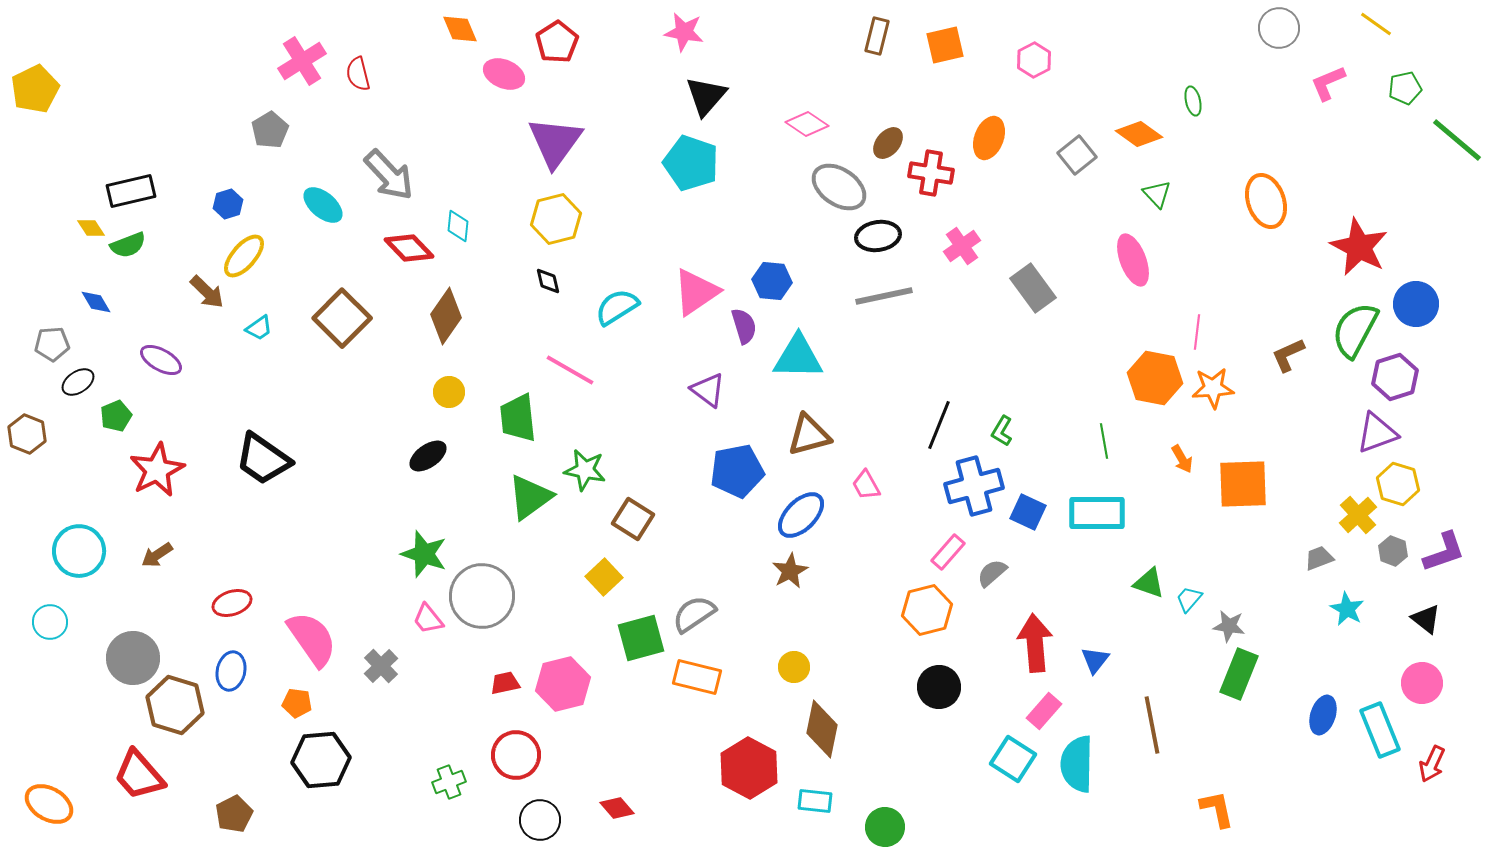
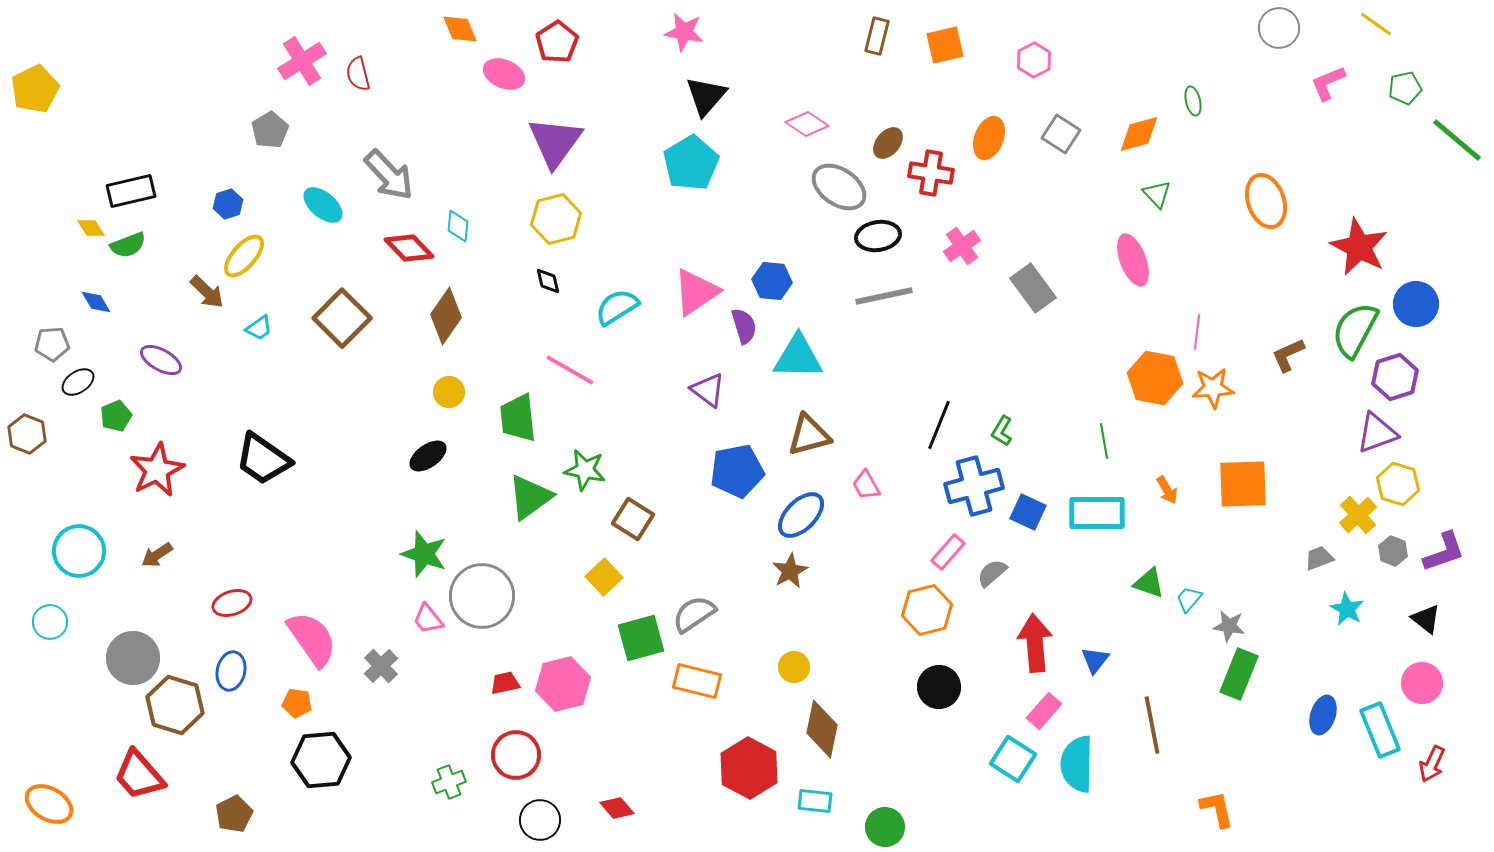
orange diamond at (1139, 134): rotated 51 degrees counterclockwise
gray square at (1077, 155): moved 16 px left, 21 px up; rotated 18 degrees counterclockwise
cyan pentagon at (691, 163): rotated 22 degrees clockwise
orange arrow at (1182, 459): moved 15 px left, 31 px down
orange rectangle at (697, 677): moved 4 px down
